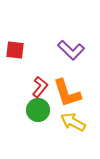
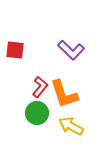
orange L-shape: moved 3 px left, 1 px down
green circle: moved 1 px left, 3 px down
yellow arrow: moved 2 px left, 4 px down
